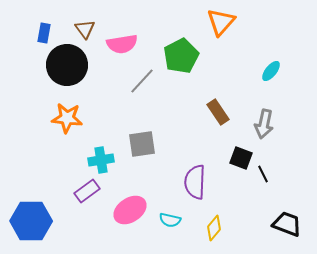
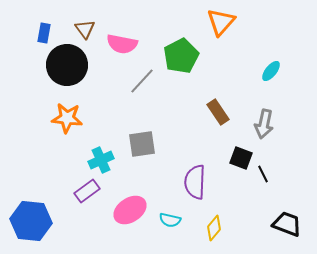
pink semicircle: rotated 20 degrees clockwise
cyan cross: rotated 15 degrees counterclockwise
blue hexagon: rotated 6 degrees clockwise
